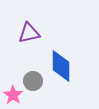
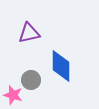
gray circle: moved 2 px left, 1 px up
pink star: rotated 18 degrees counterclockwise
